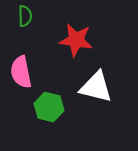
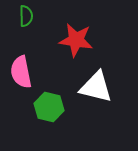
green semicircle: moved 1 px right
